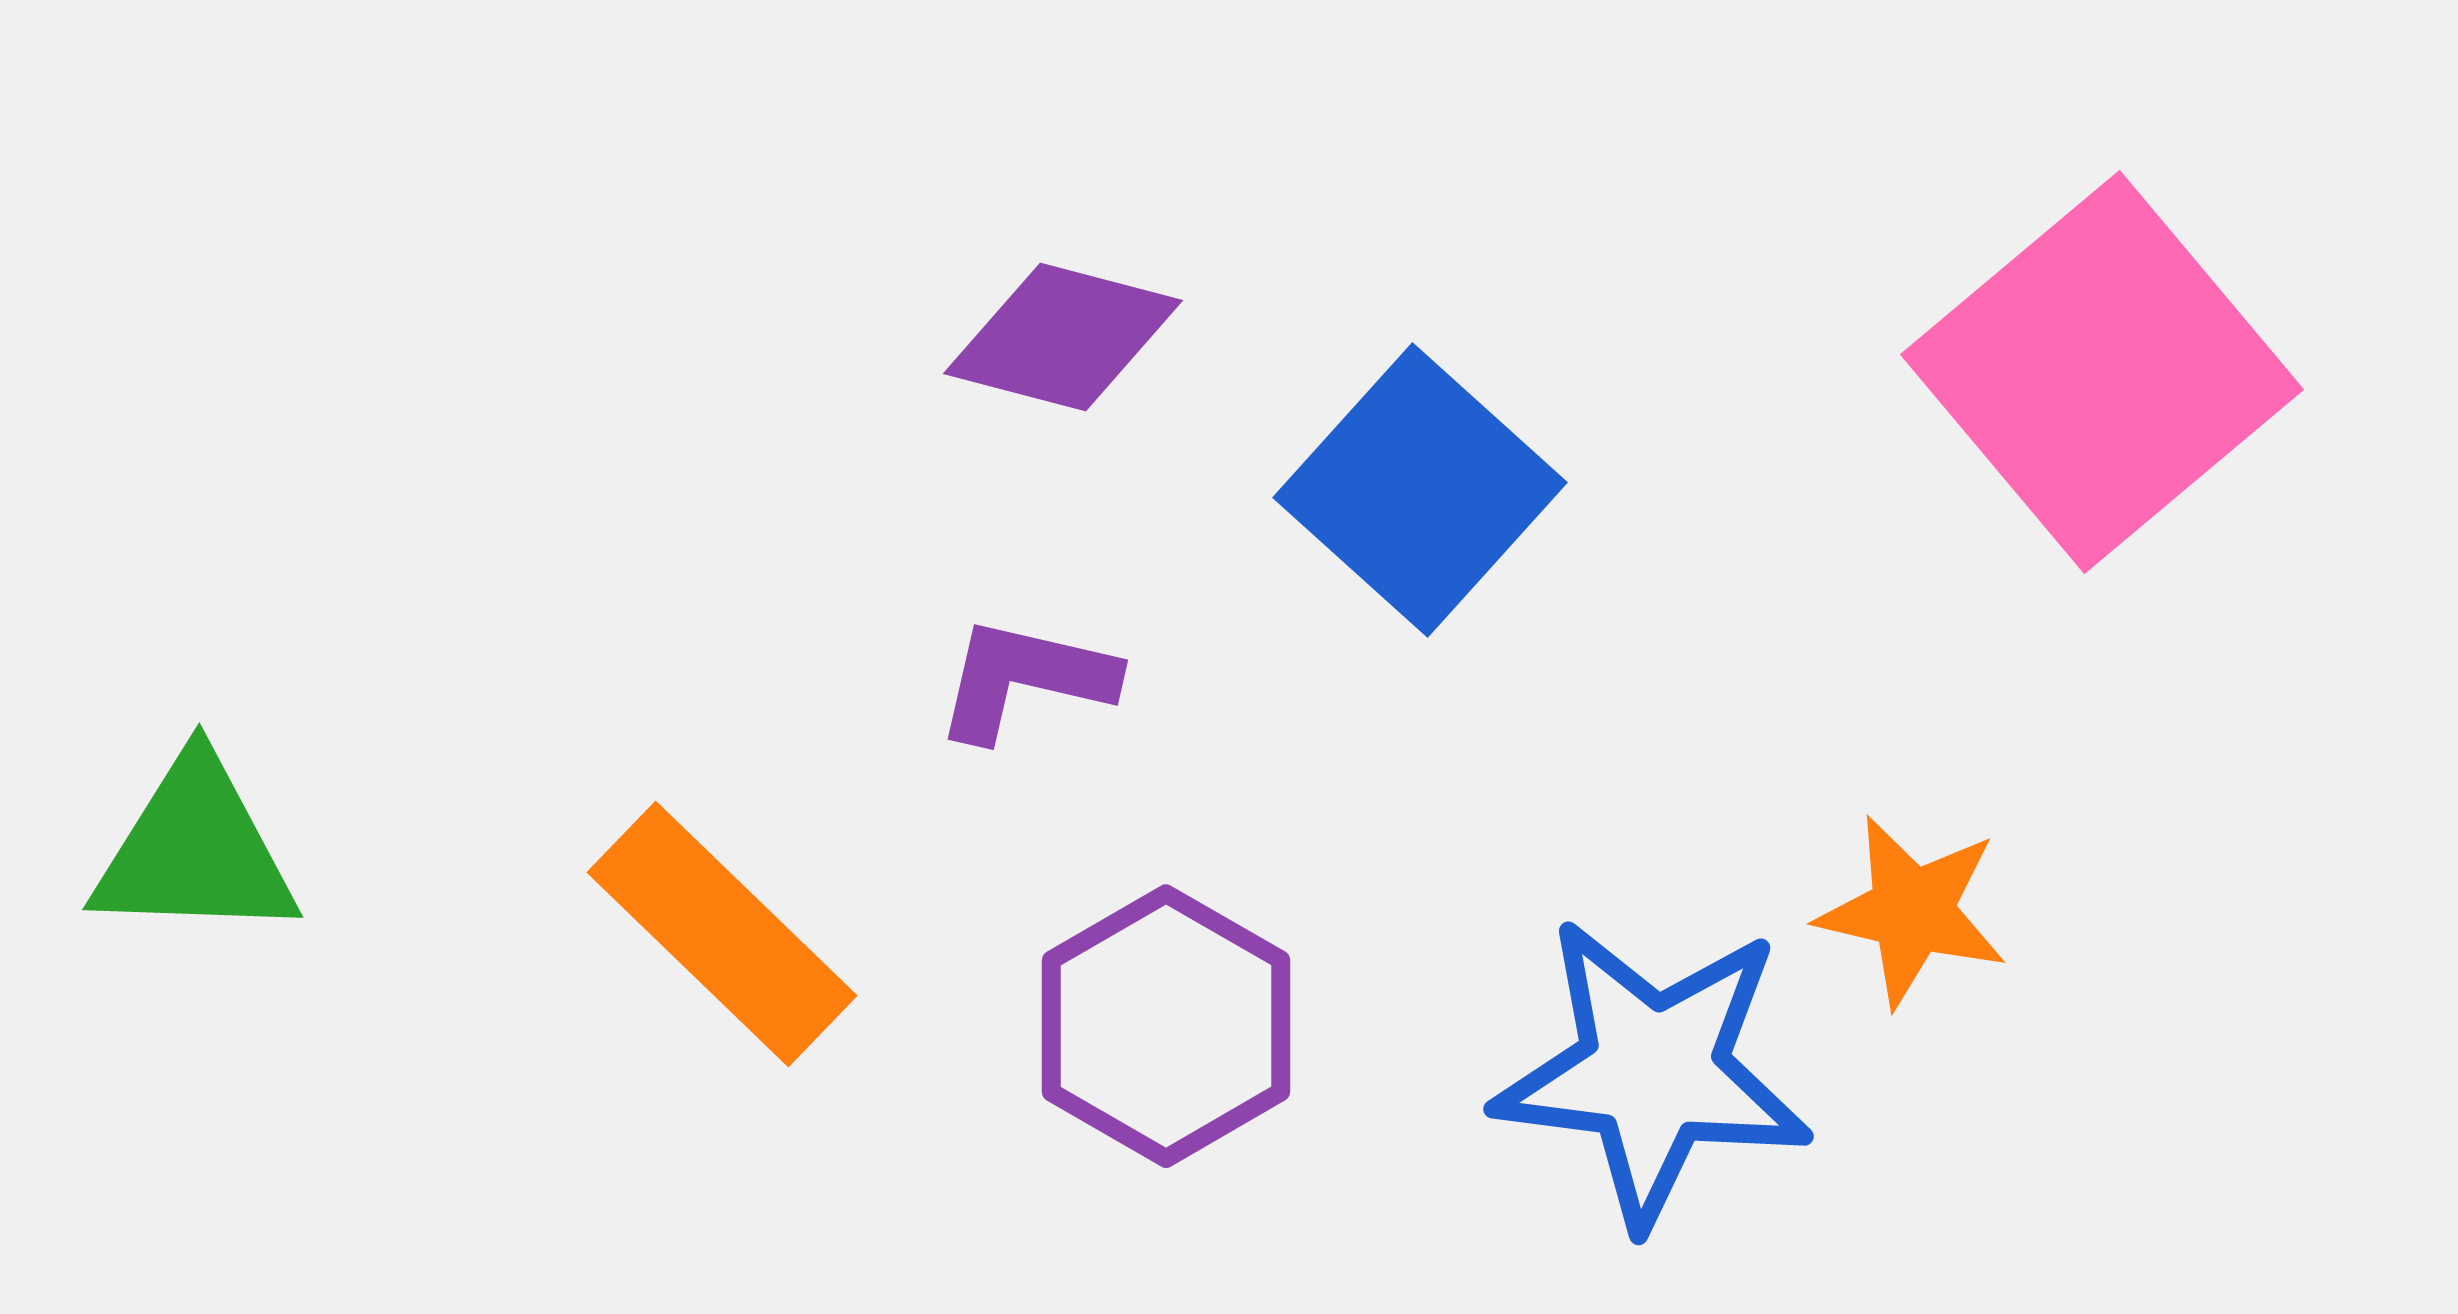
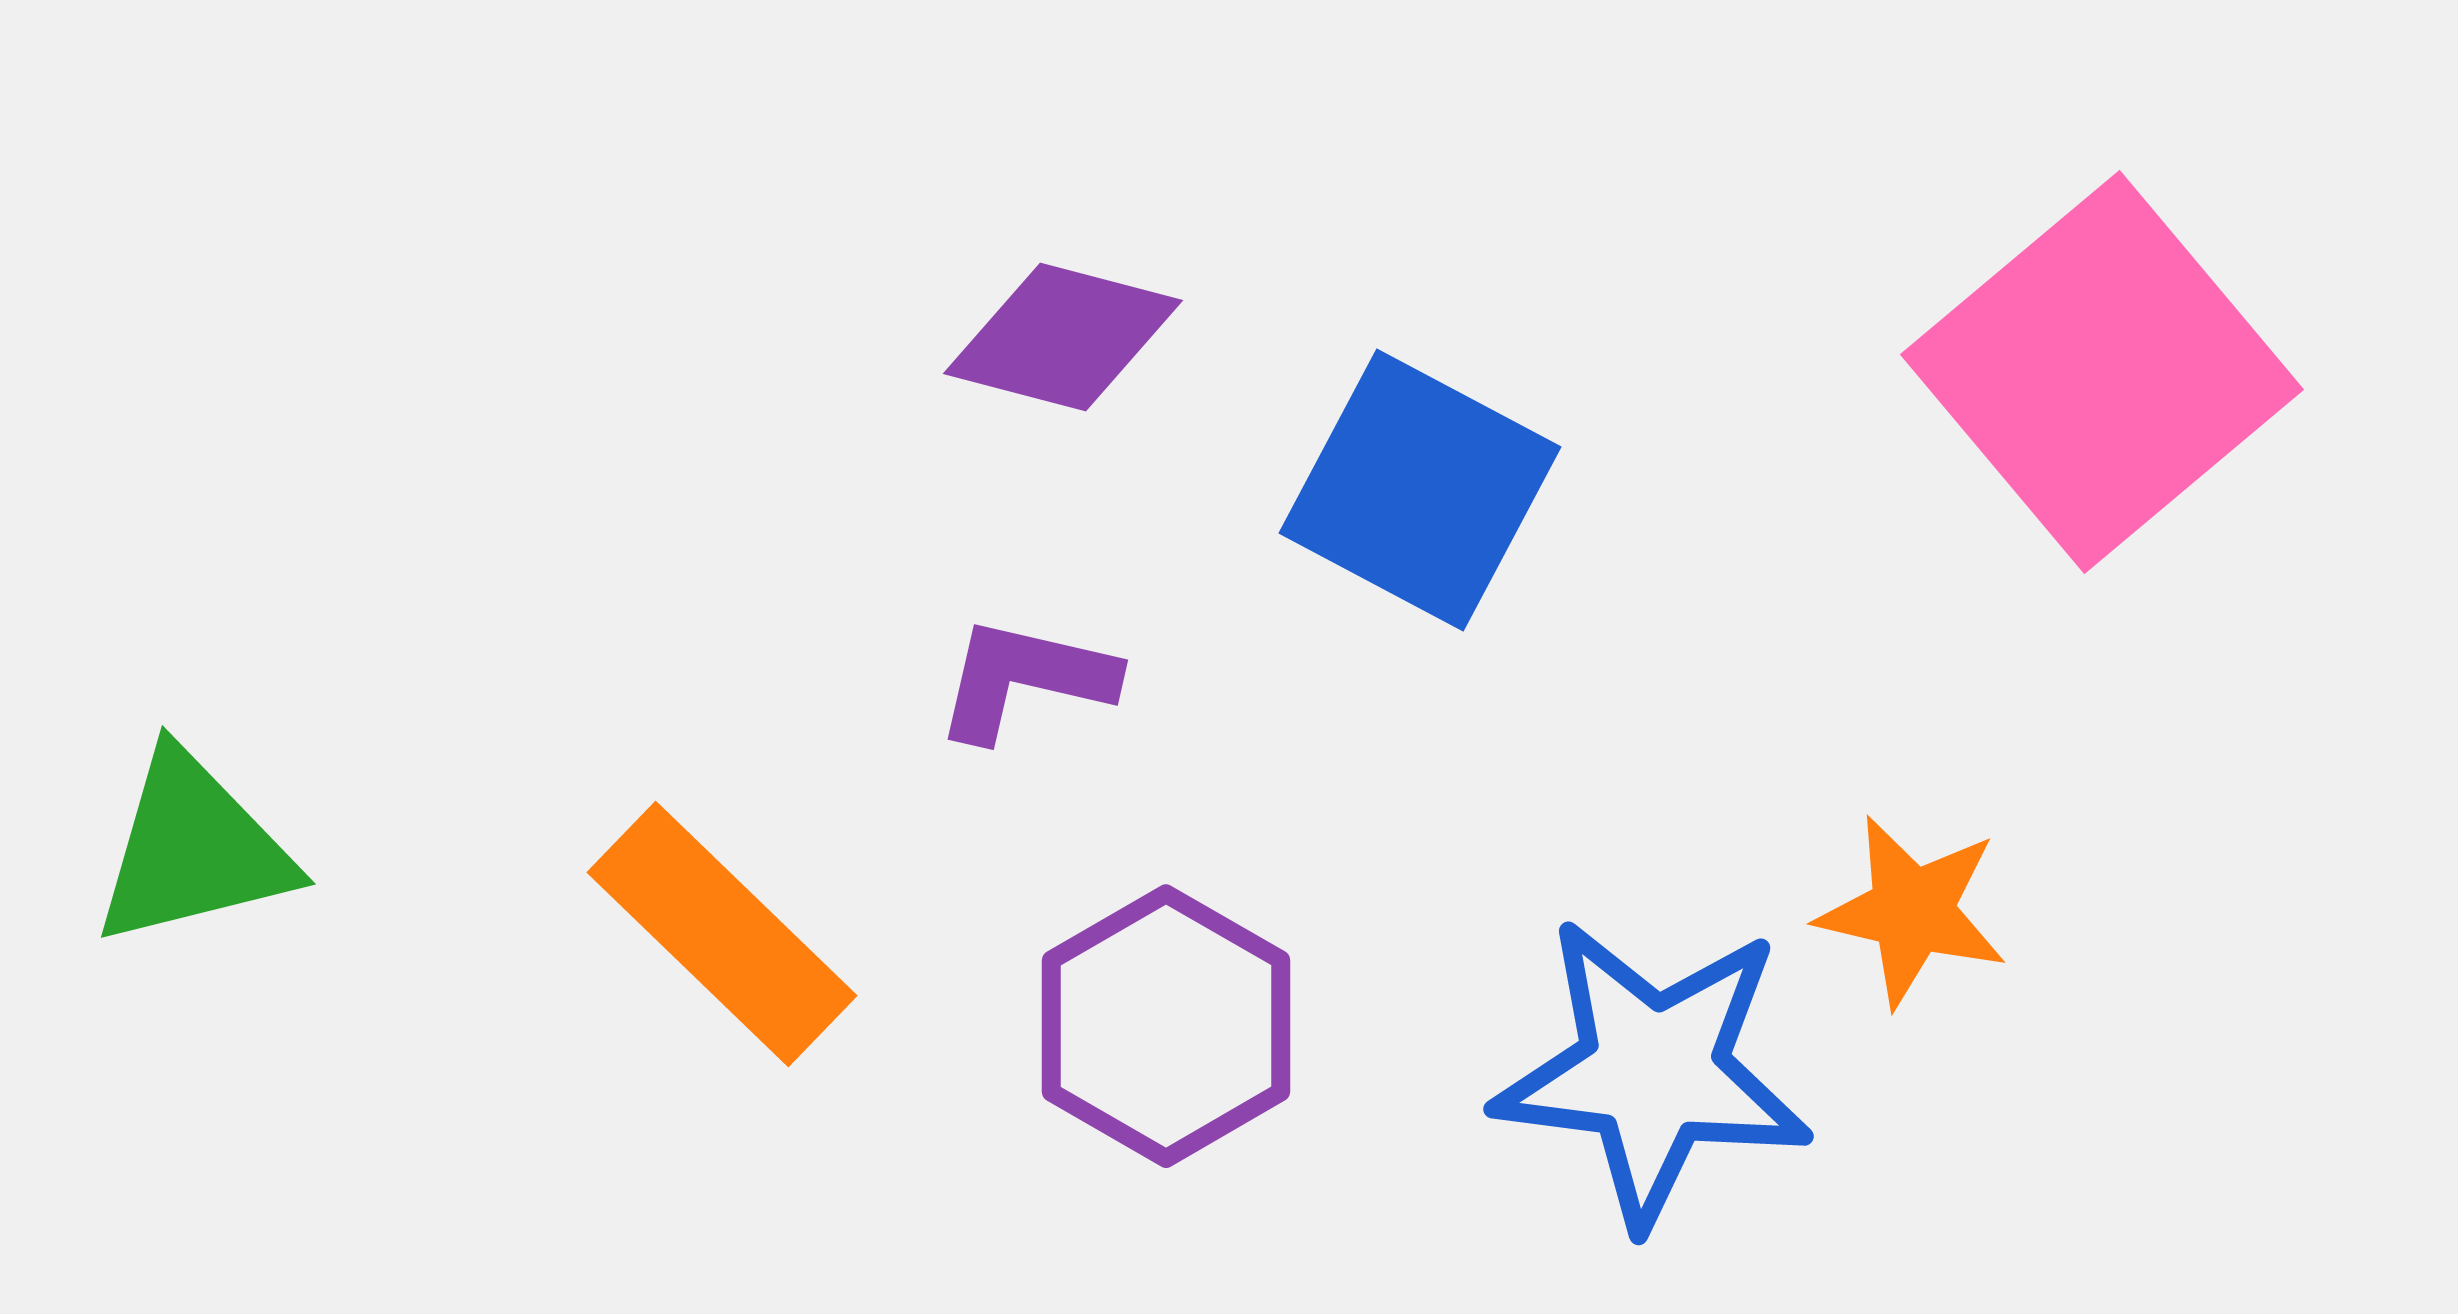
blue square: rotated 14 degrees counterclockwise
green triangle: moved 2 px left, 1 px up; rotated 16 degrees counterclockwise
